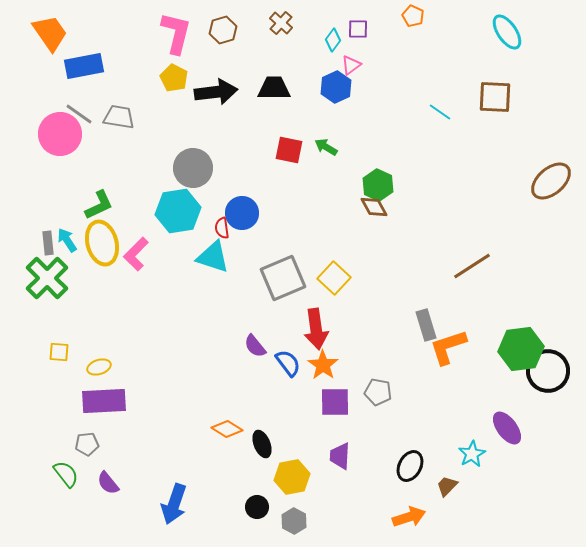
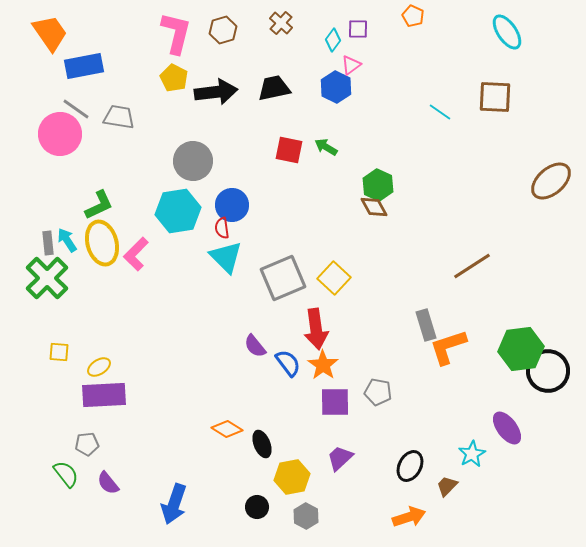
blue hexagon at (336, 87): rotated 8 degrees counterclockwise
black trapezoid at (274, 88): rotated 12 degrees counterclockwise
gray line at (79, 114): moved 3 px left, 5 px up
gray circle at (193, 168): moved 7 px up
blue circle at (242, 213): moved 10 px left, 8 px up
cyan triangle at (213, 257): moved 13 px right; rotated 27 degrees clockwise
yellow ellipse at (99, 367): rotated 15 degrees counterclockwise
purple rectangle at (104, 401): moved 6 px up
purple trapezoid at (340, 456): moved 2 px down; rotated 44 degrees clockwise
gray hexagon at (294, 521): moved 12 px right, 5 px up
